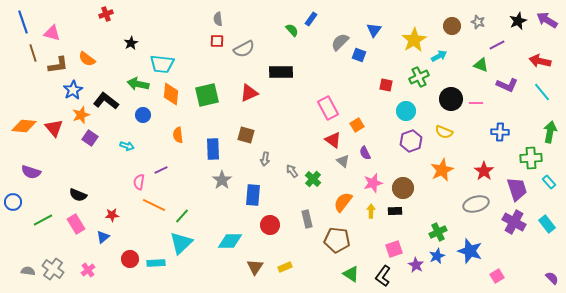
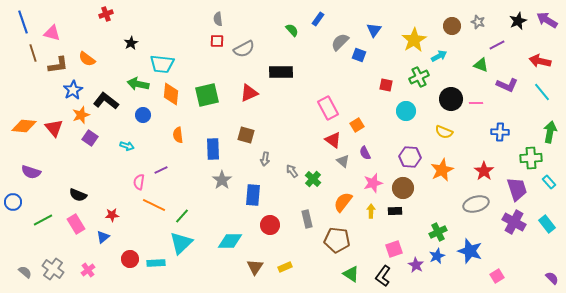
blue rectangle at (311, 19): moved 7 px right
purple hexagon at (411, 141): moved 1 px left, 16 px down; rotated 25 degrees clockwise
gray semicircle at (28, 271): moved 3 px left, 1 px down; rotated 32 degrees clockwise
